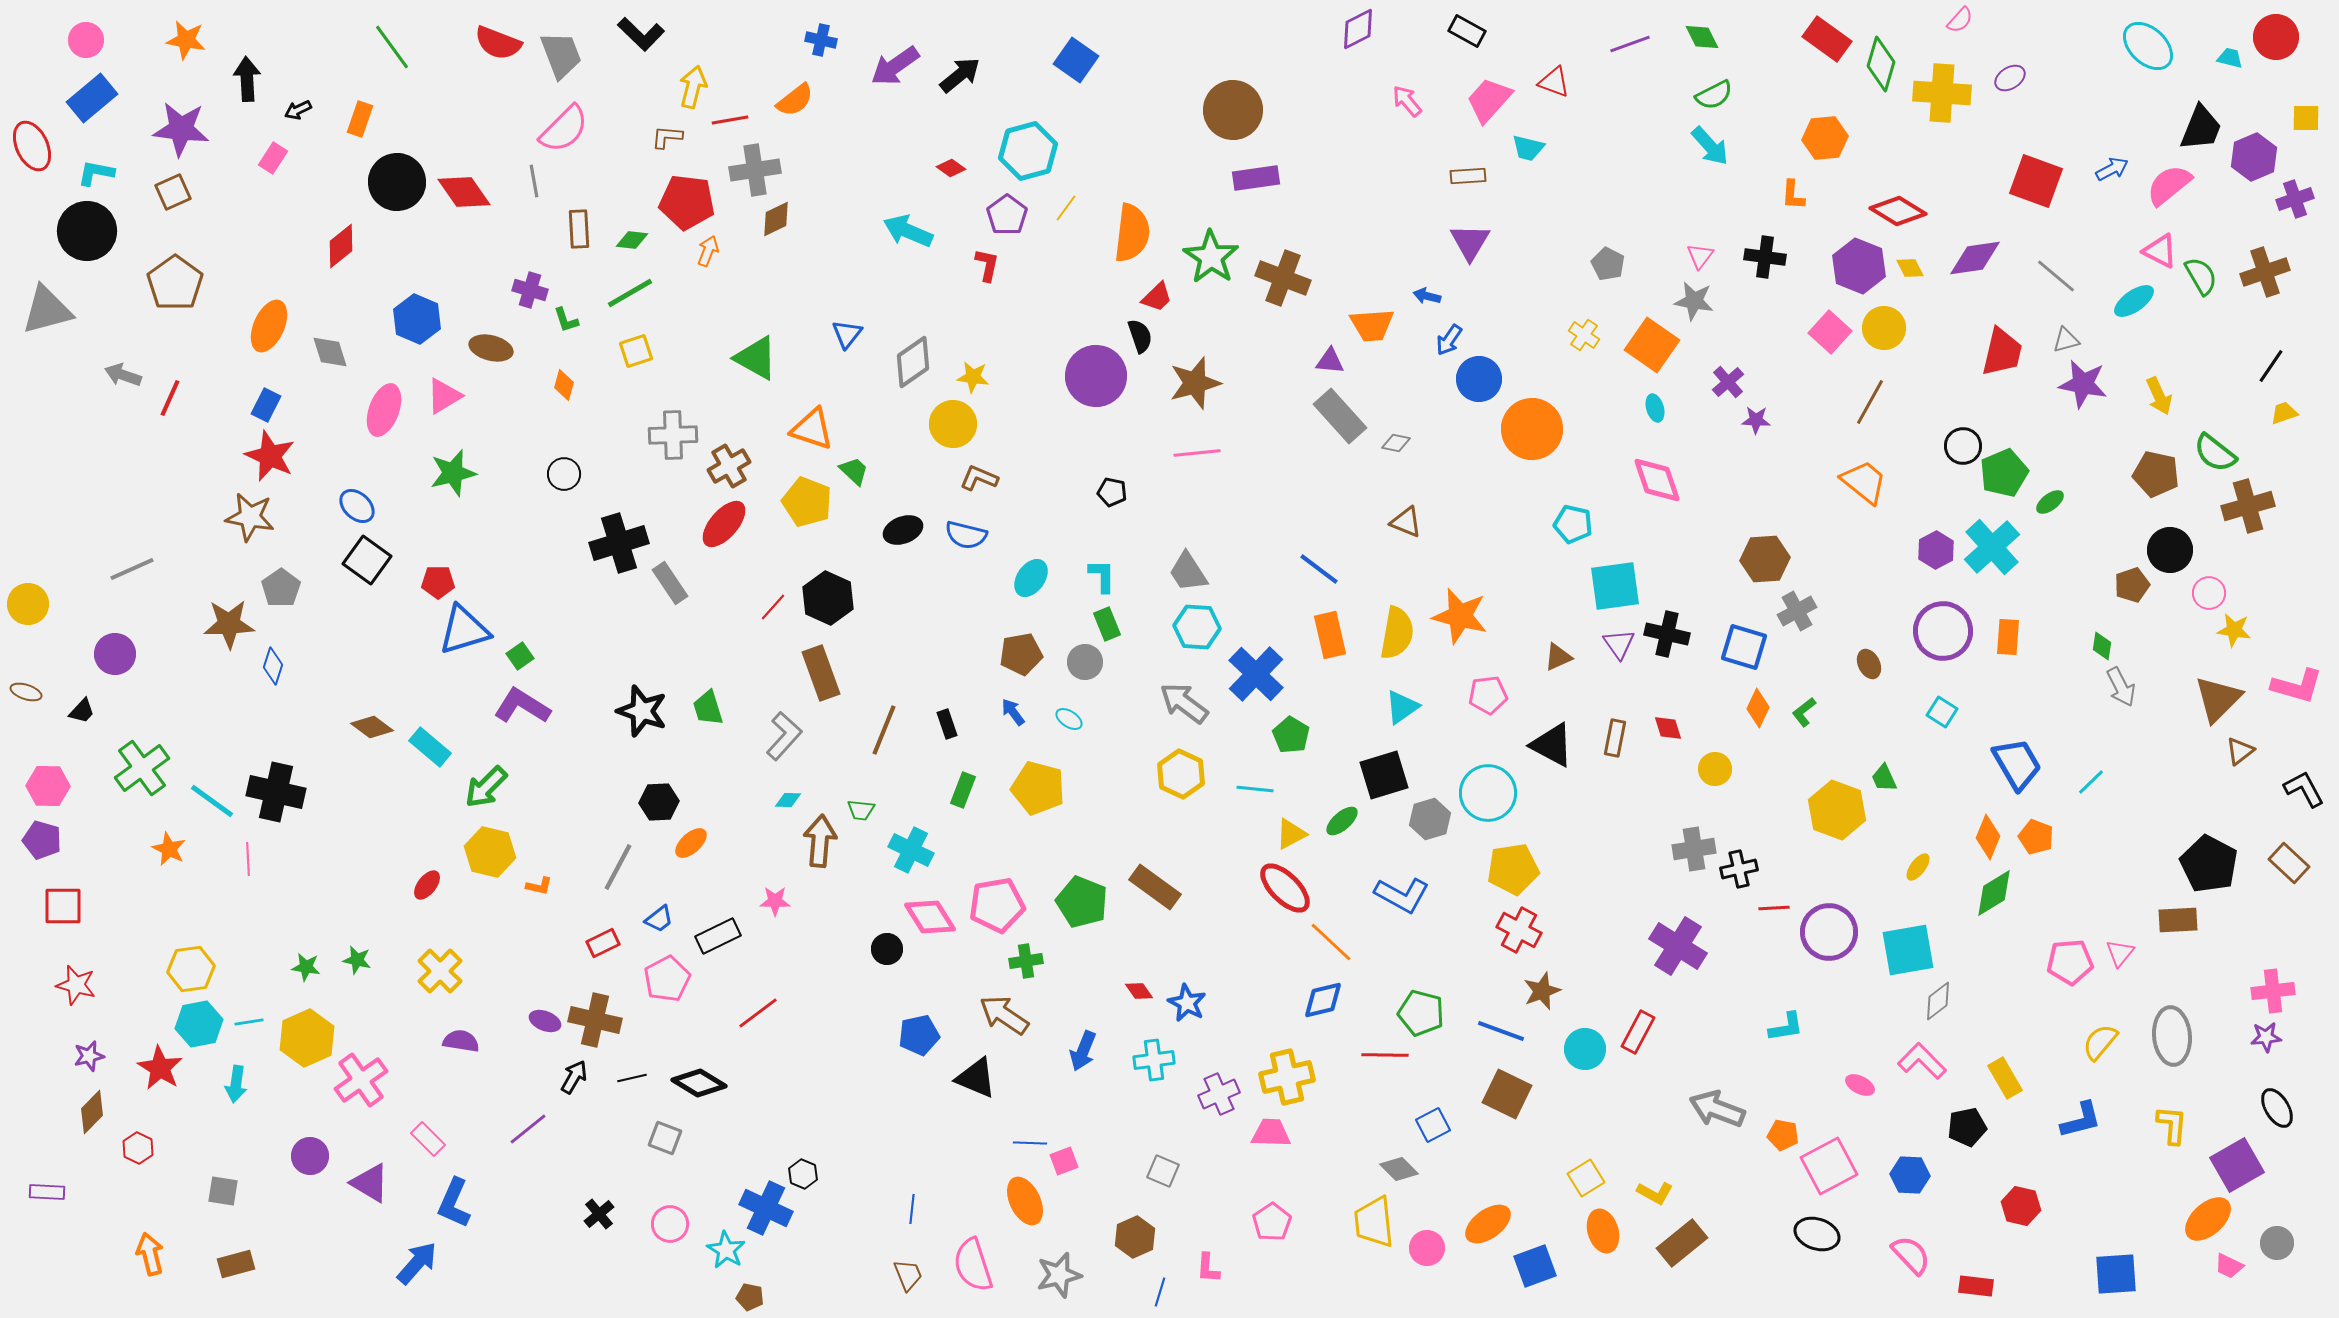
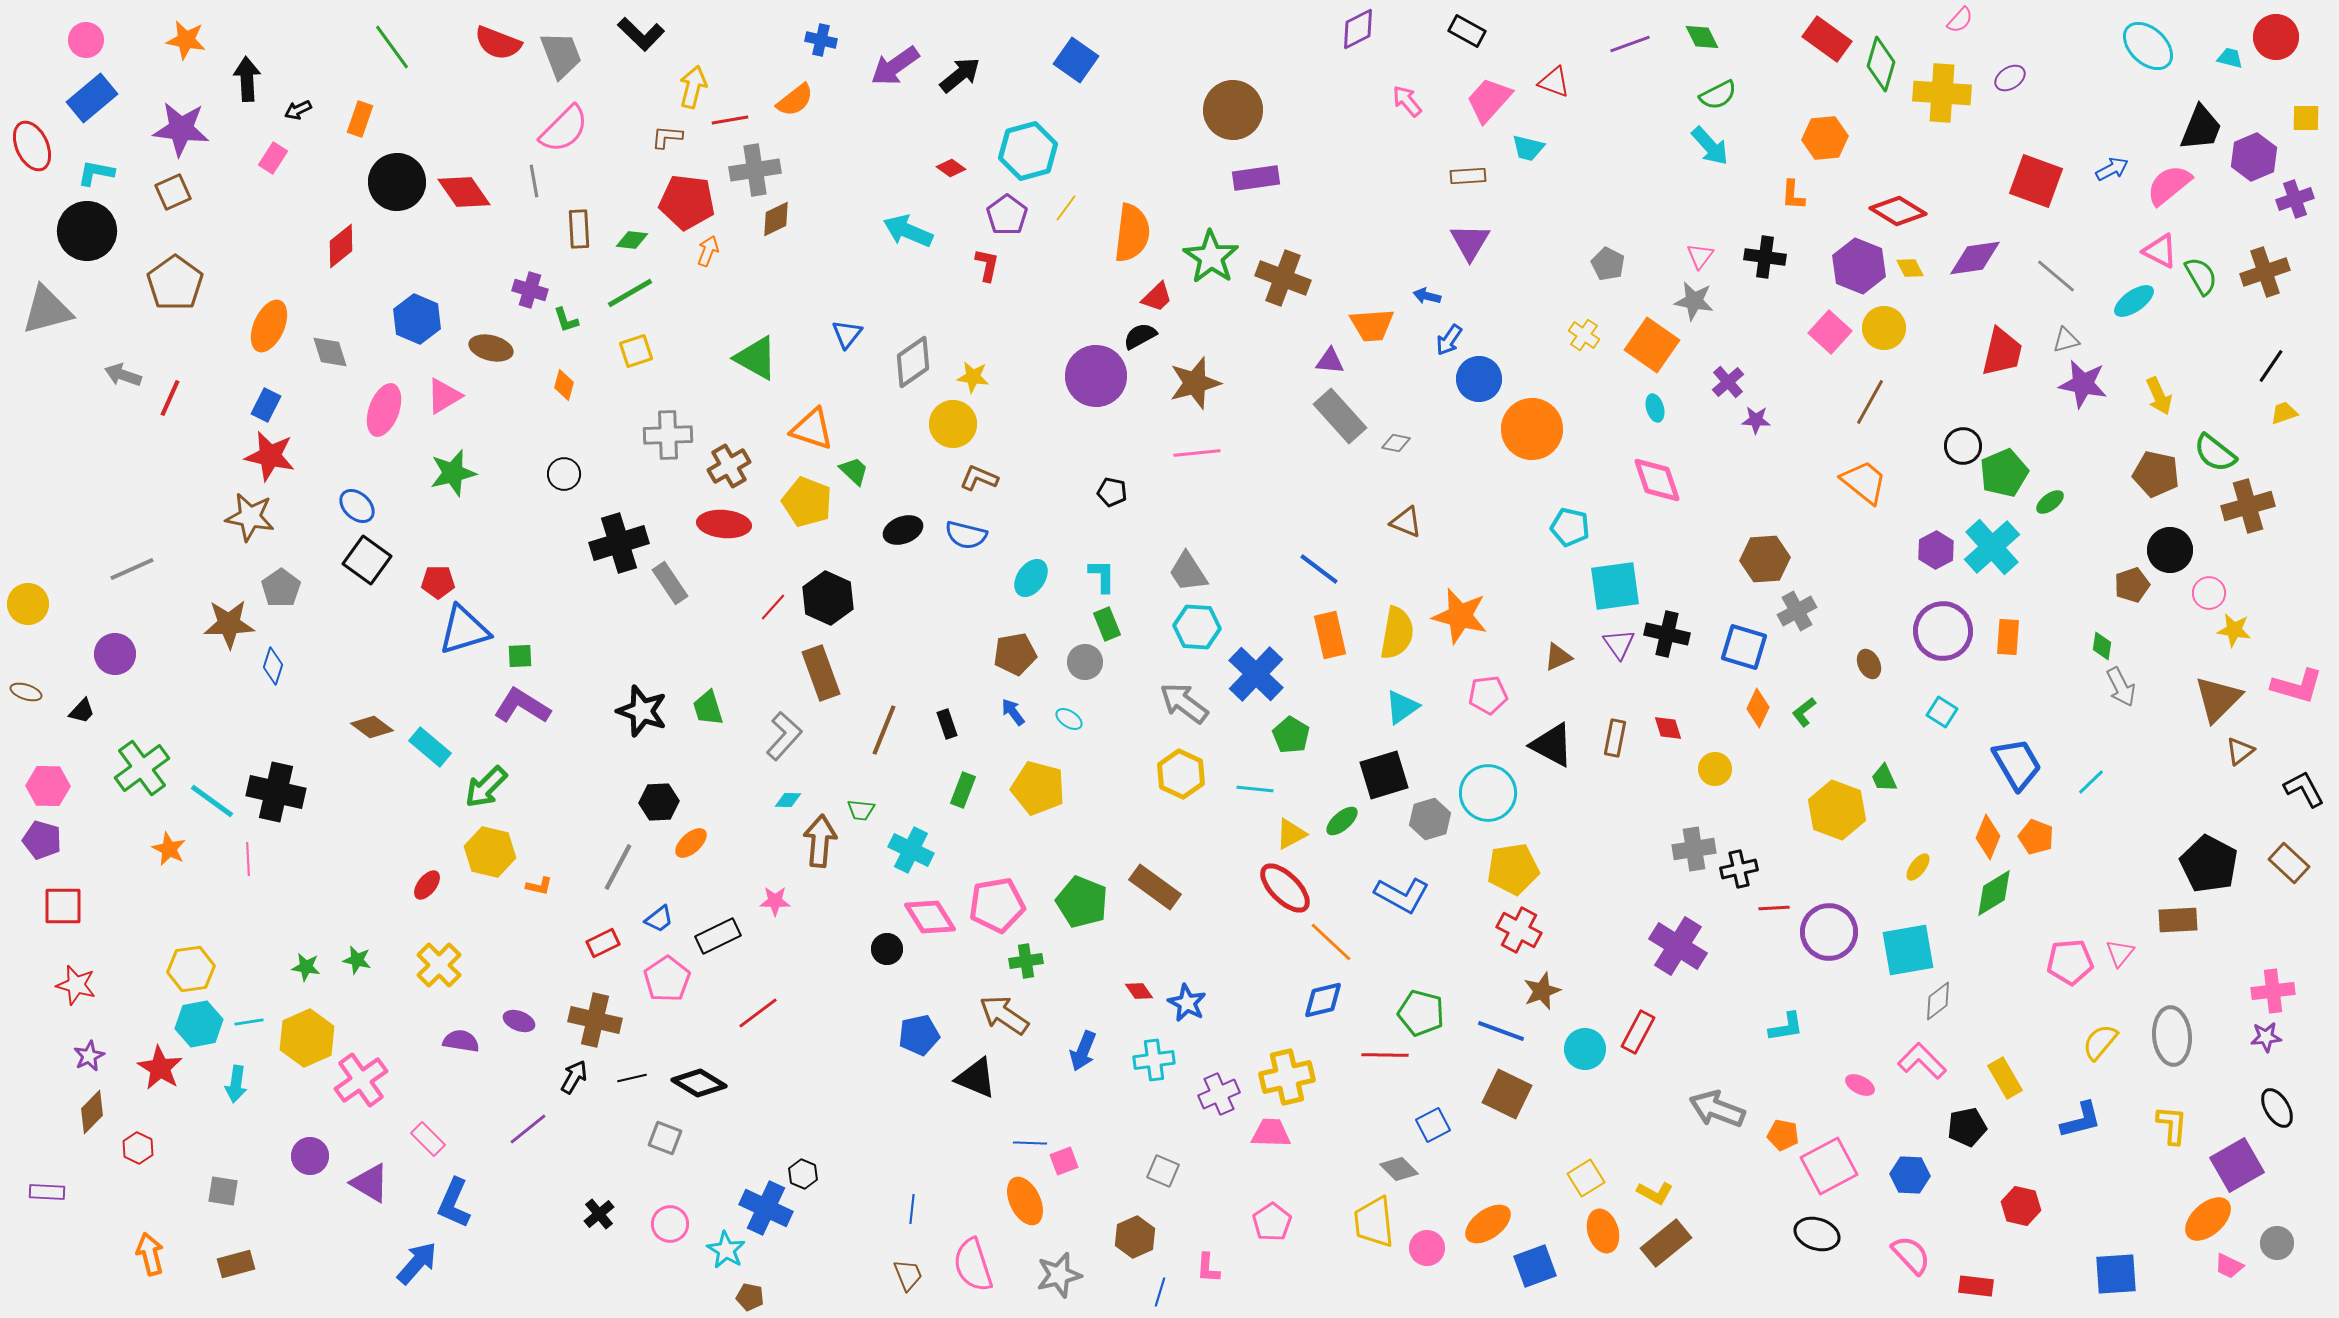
green semicircle at (1714, 95): moved 4 px right
black semicircle at (1140, 336): rotated 100 degrees counterclockwise
gray cross at (673, 435): moved 5 px left
red star at (270, 456): rotated 12 degrees counterclockwise
red ellipse at (724, 524): rotated 54 degrees clockwise
cyan pentagon at (1573, 524): moved 3 px left, 3 px down
brown pentagon at (1021, 654): moved 6 px left
green square at (520, 656): rotated 32 degrees clockwise
yellow cross at (440, 971): moved 1 px left, 6 px up
pink pentagon at (667, 979): rotated 6 degrees counterclockwise
purple ellipse at (545, 1021): moved 26 px left
purple star at (89, 1056): rotated 12 degrees counterclockwise
brown rectangle at (1682, 1243): moved 16 px left
